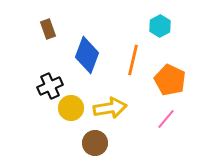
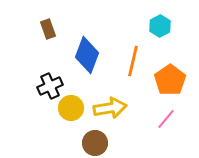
orange line: moved 1 px down
orange pentagon: rotated 12 degrees clockwise
